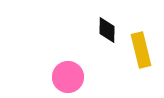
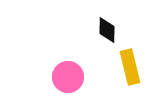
yellow rectangle: moved 11 px left, 17 px down
